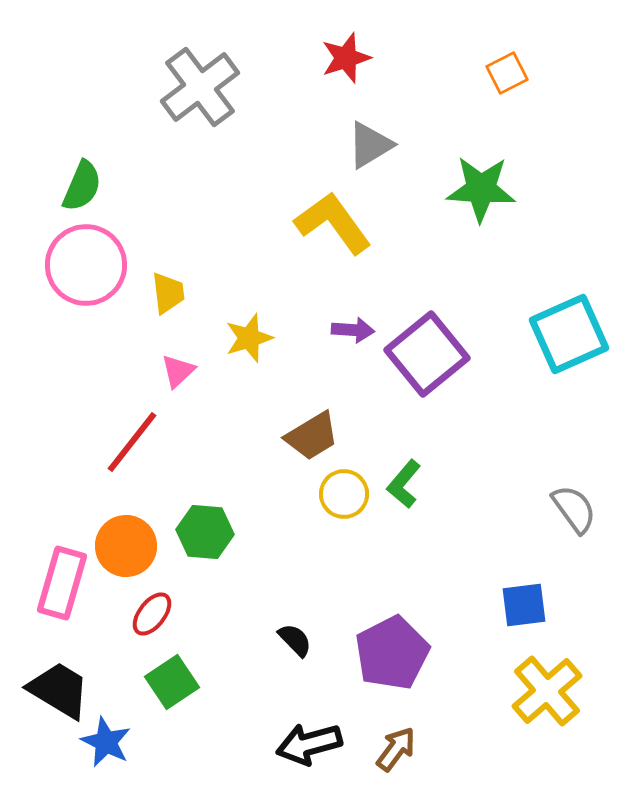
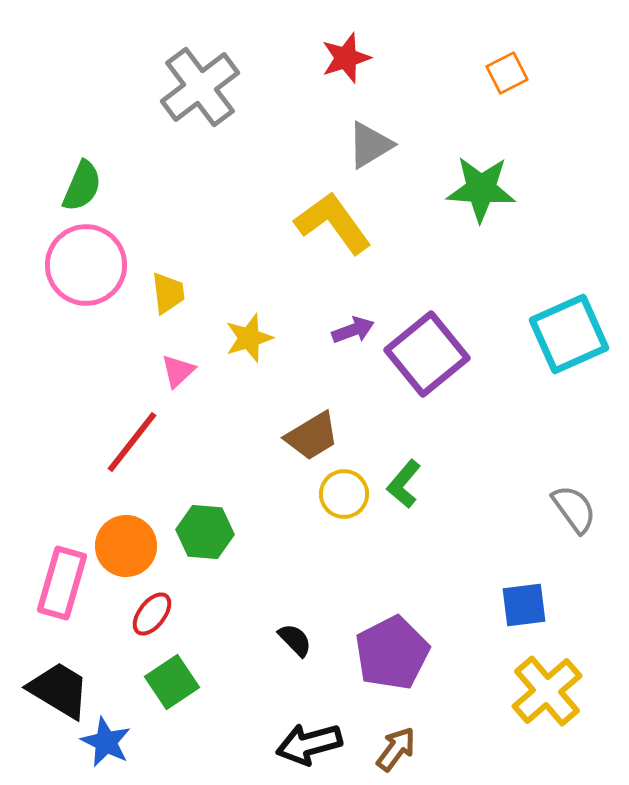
purple arrow: rotated 24 degrees counterclockwise
